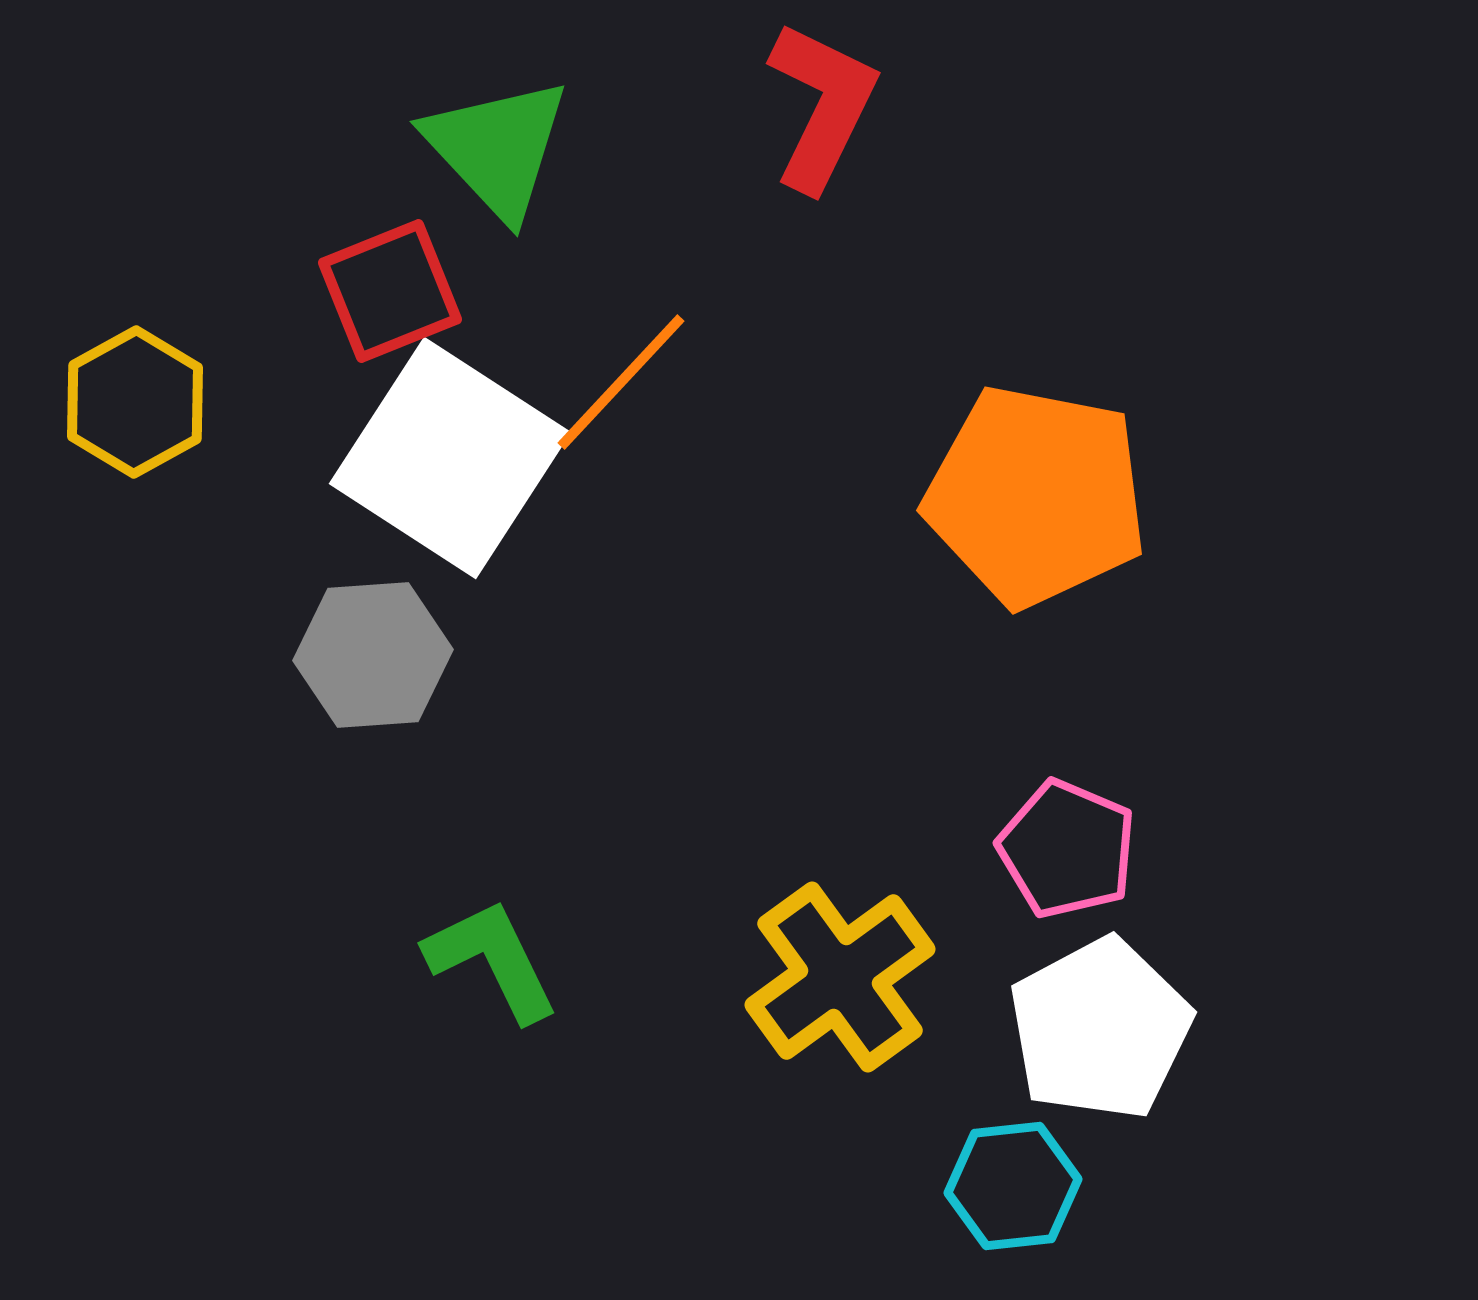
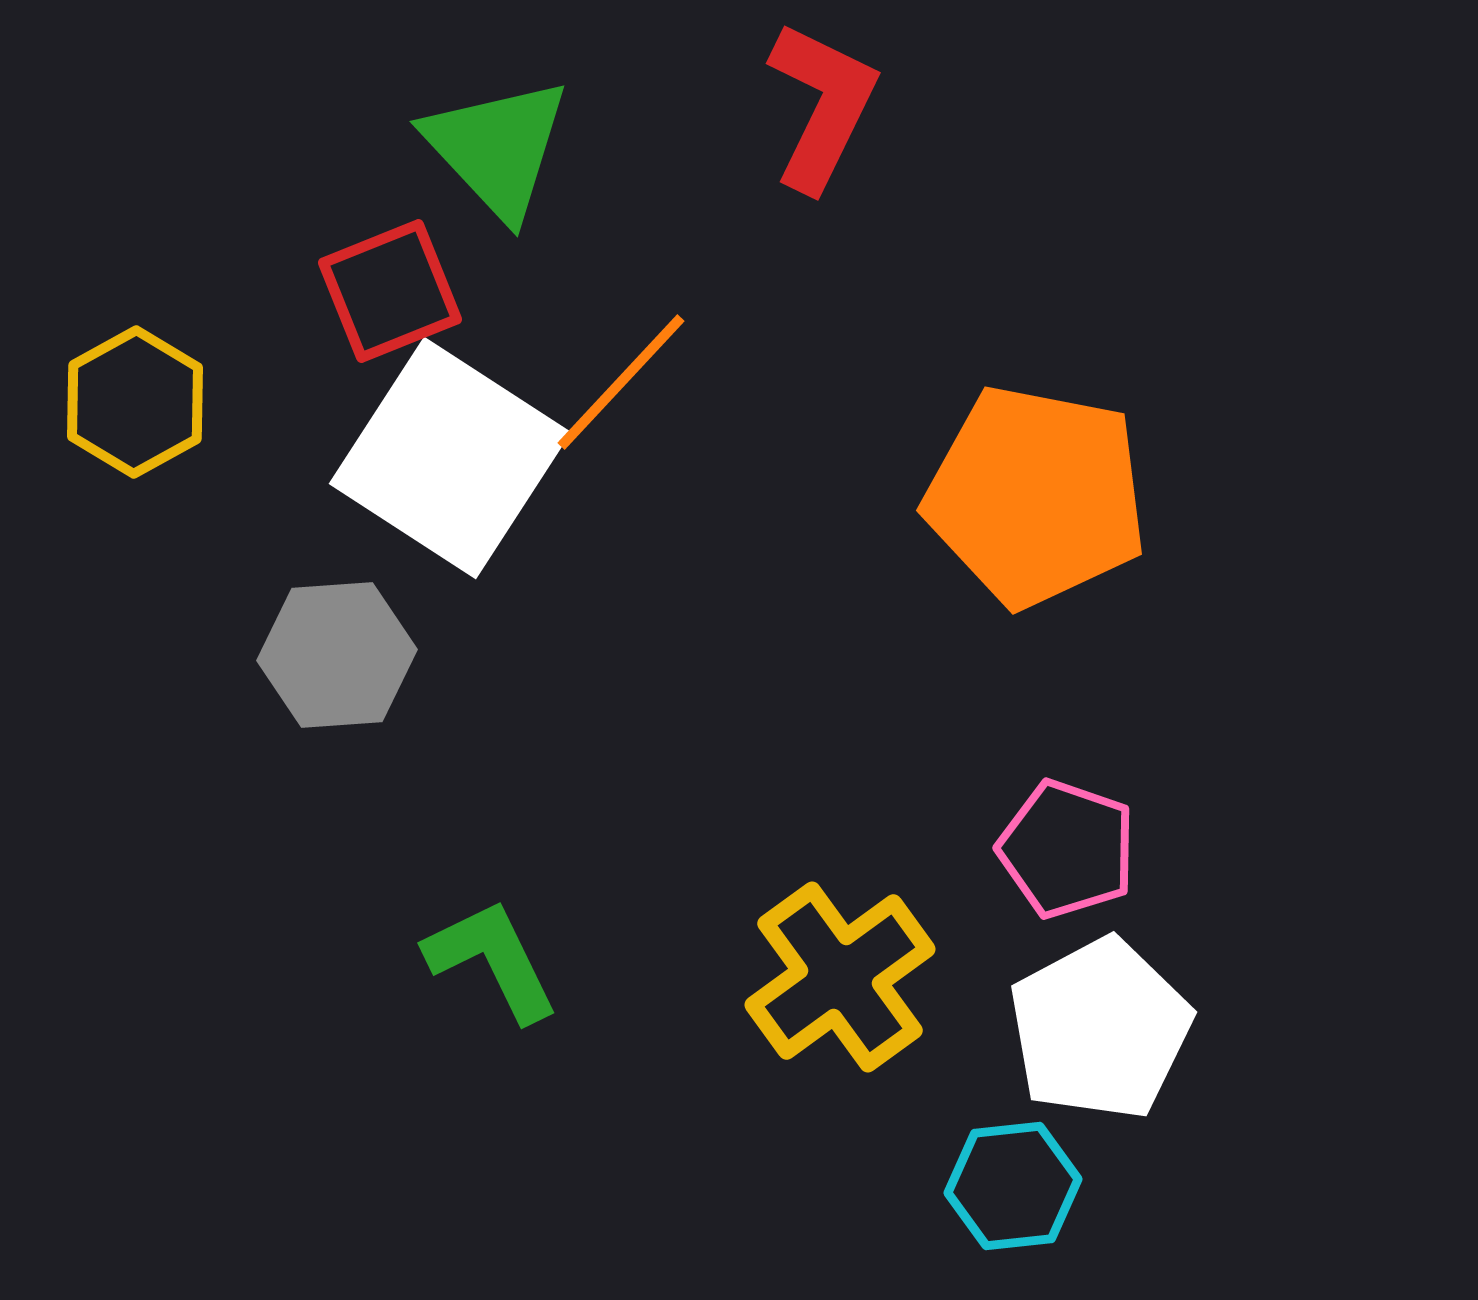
gray hexagon: moved 36 px left
pink pentagon: rotated 4 degrees counterclockwise
